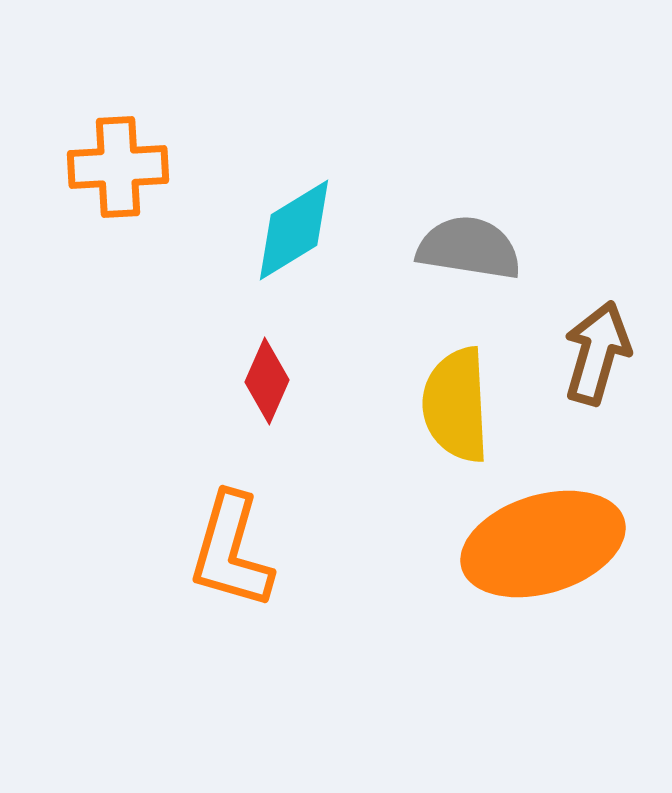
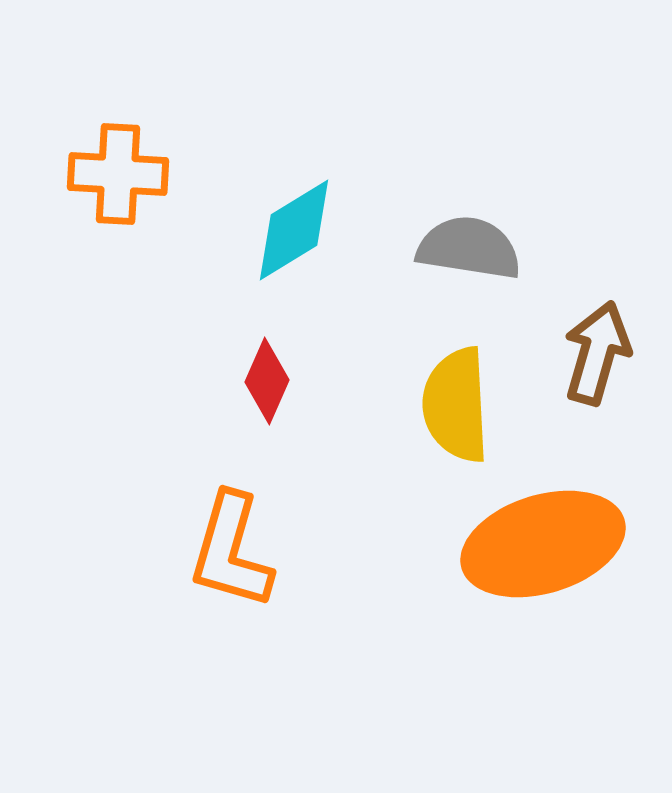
orange cross: moved 7 px down; rotated 6 degrees clockwise
